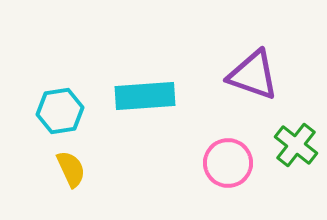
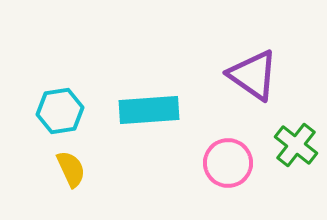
purple triangle: rotated 16 degrees clockwise
cyan rectangle: moved 4 px right, 14 px down
